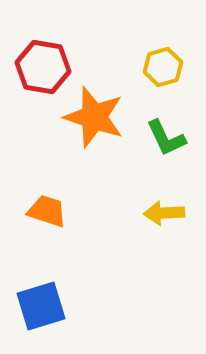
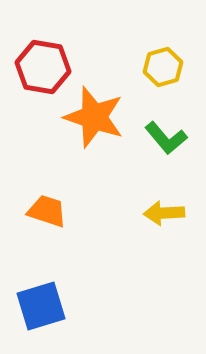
green L-shape: rotated 15 degrees counterclockwise
